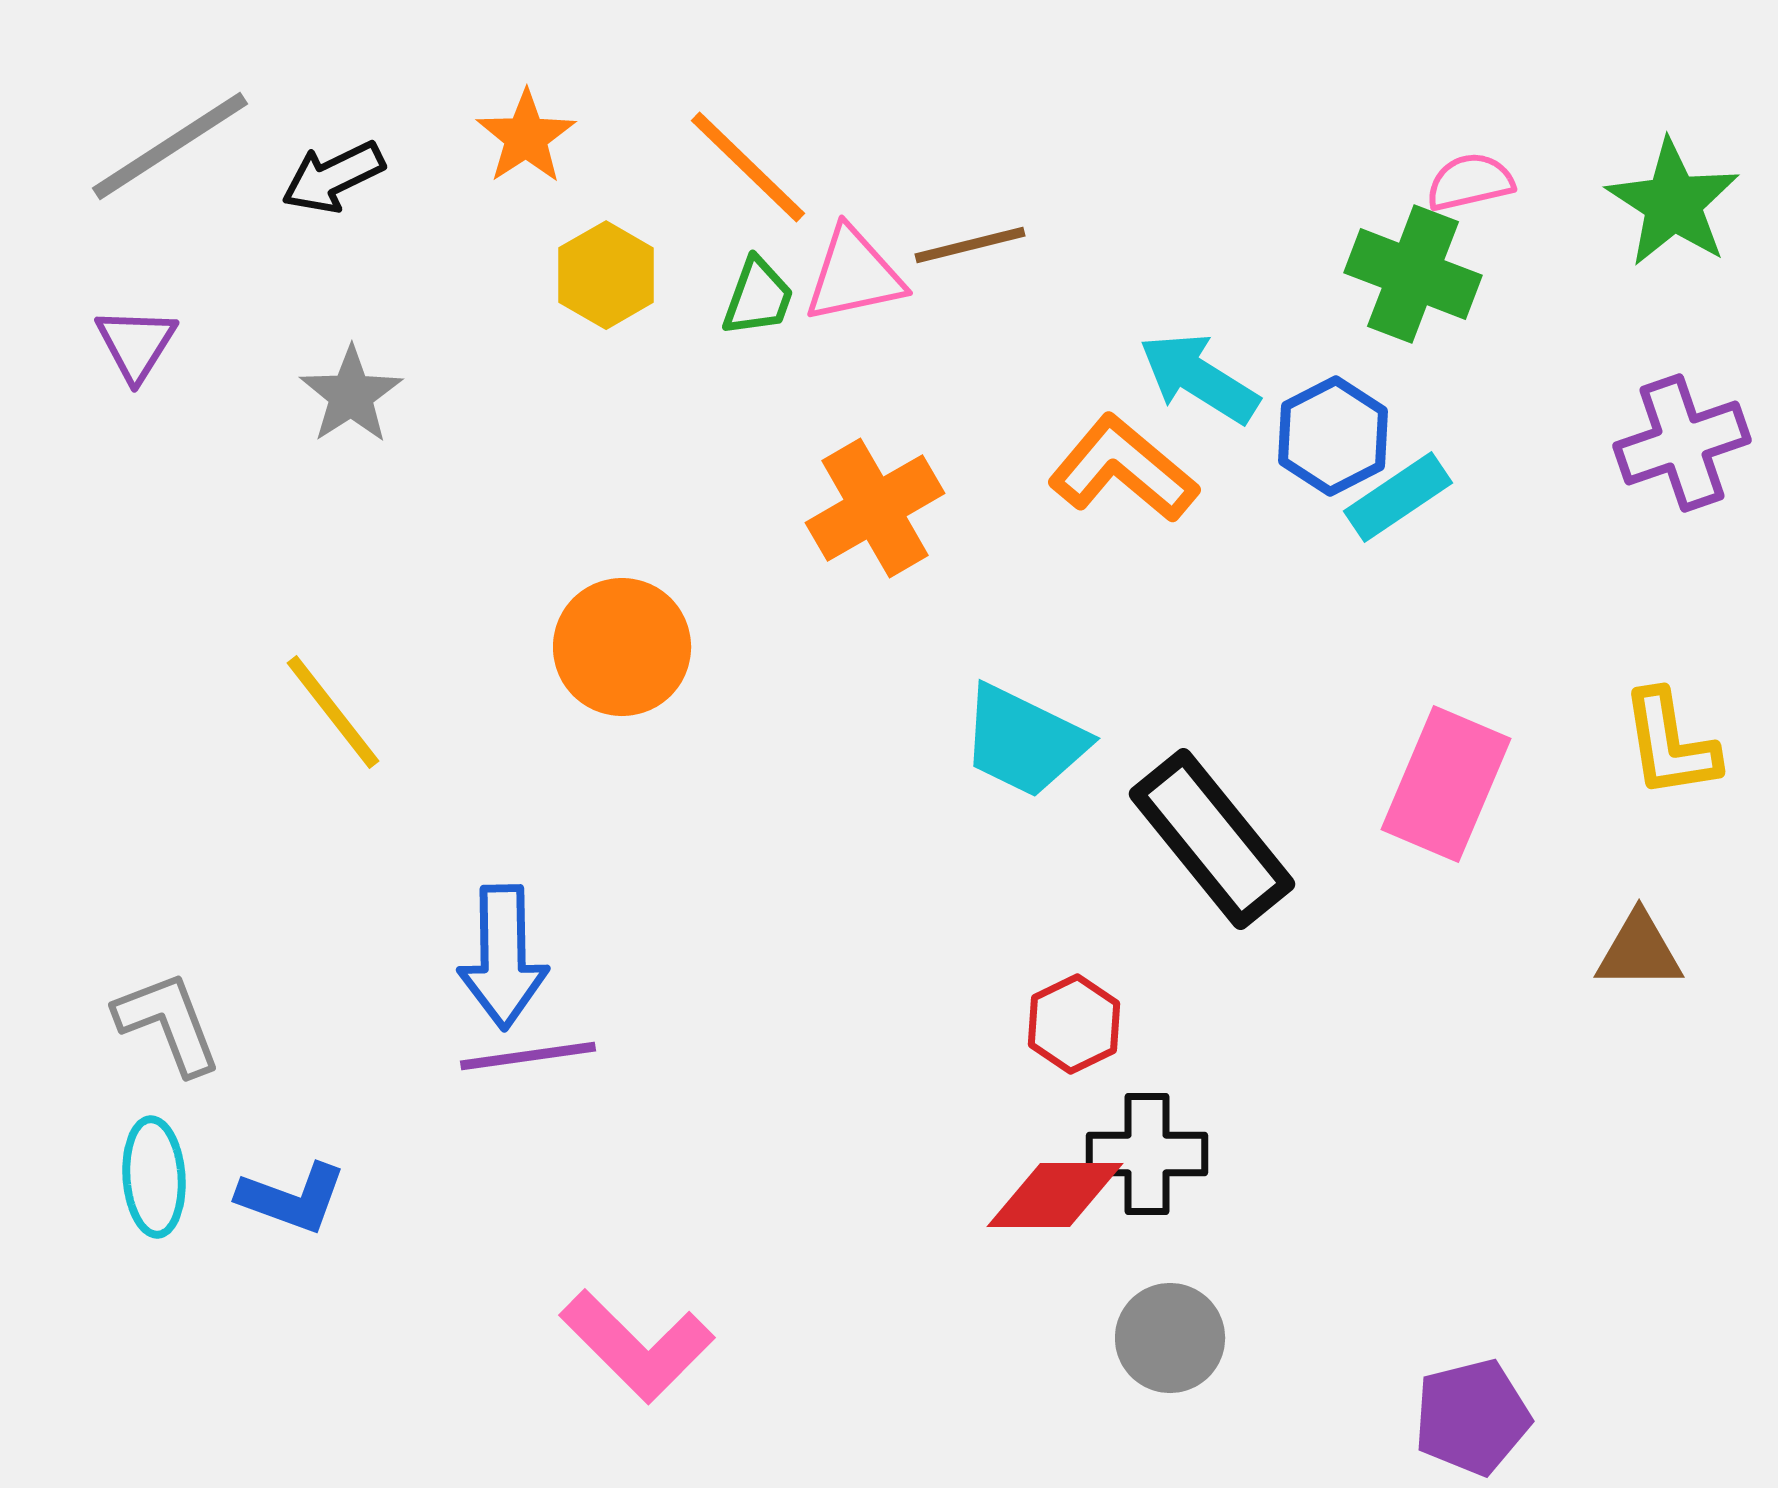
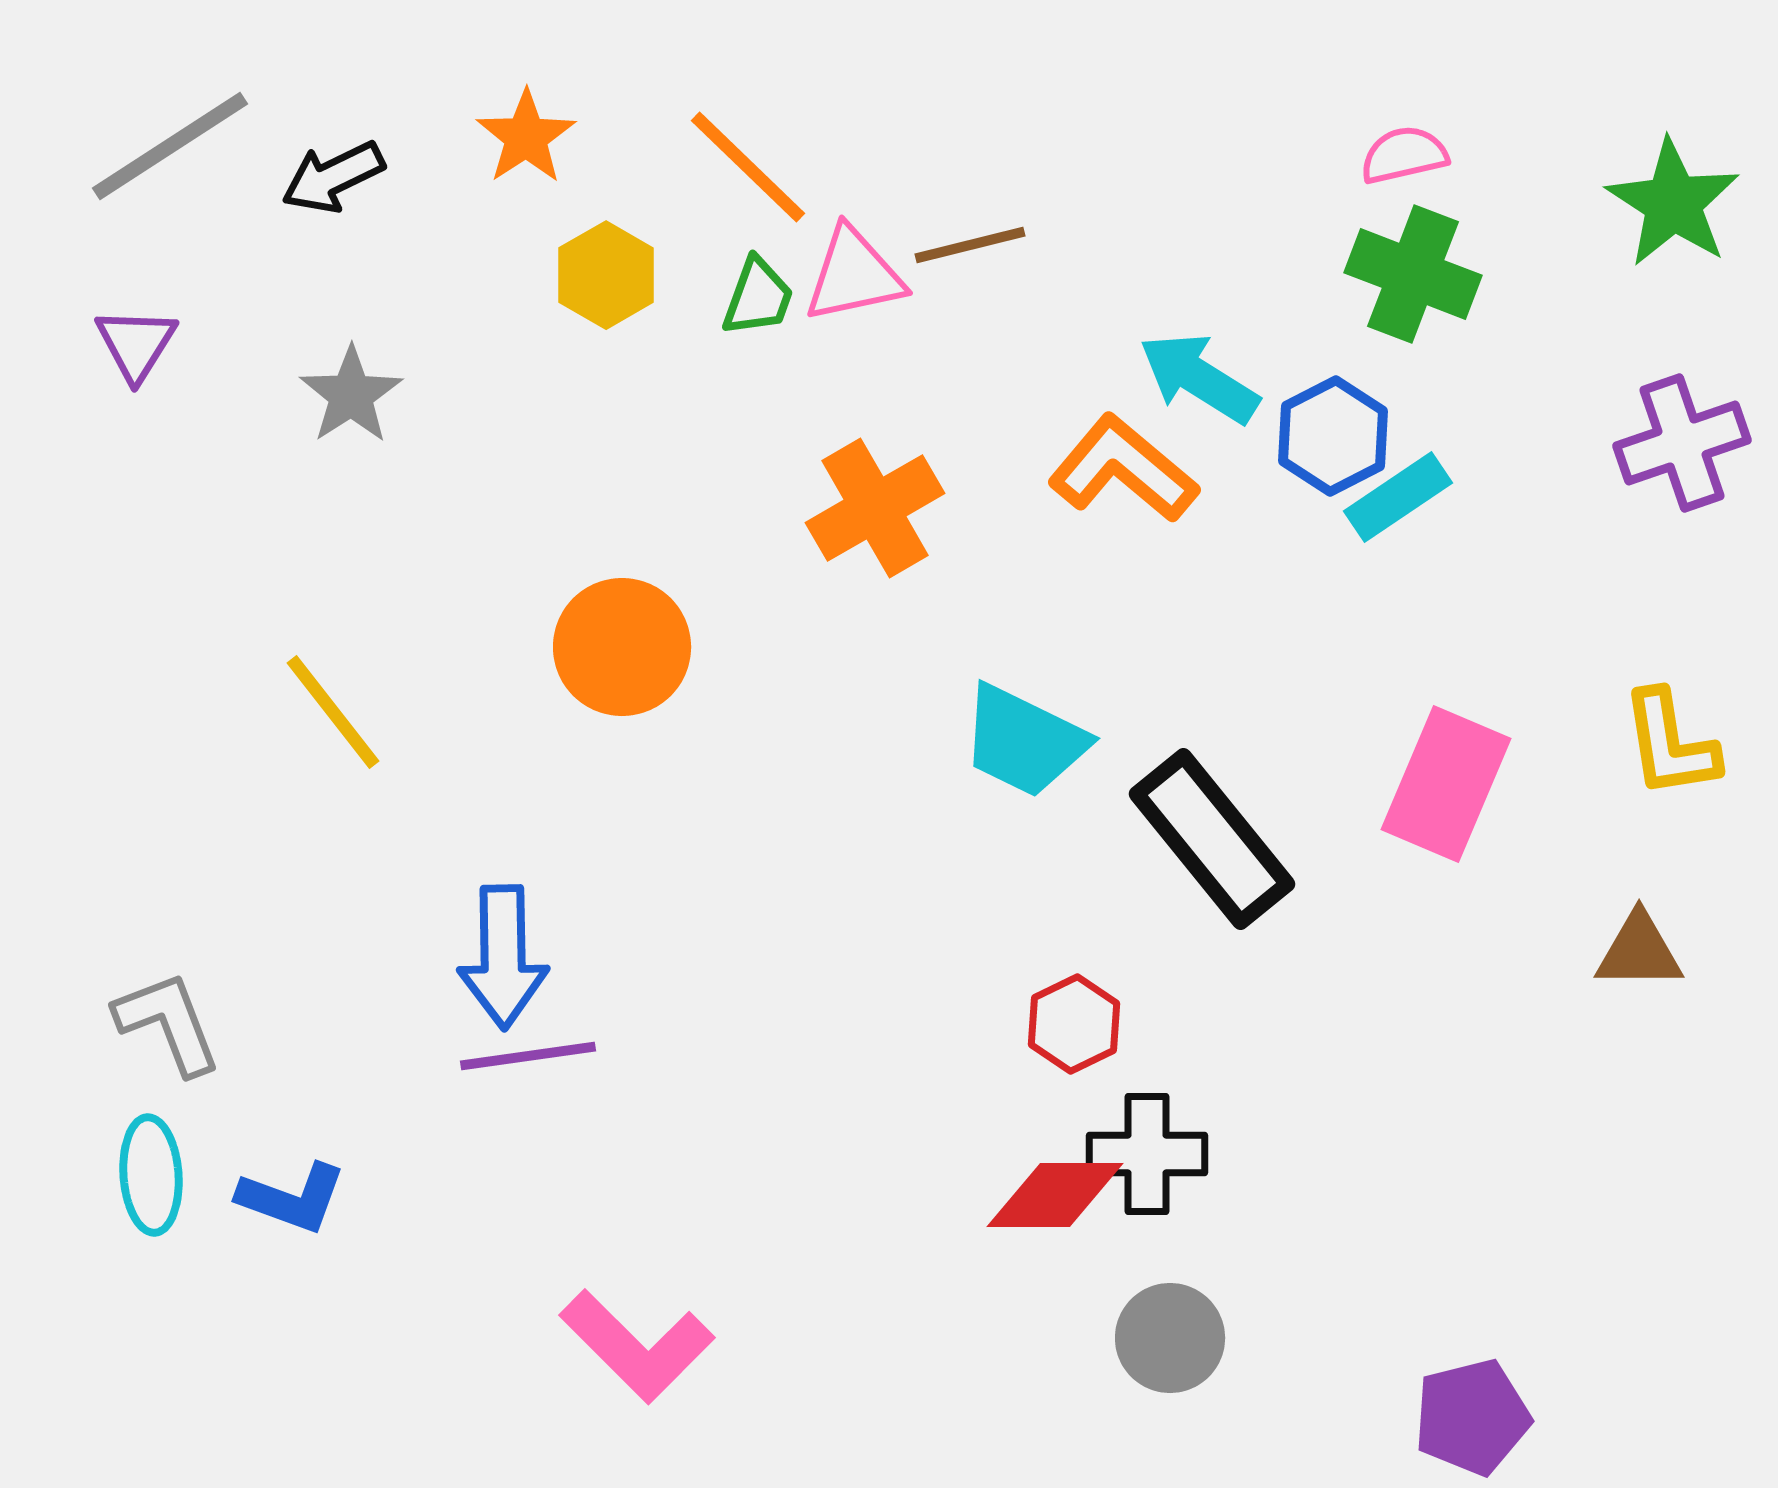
pink semicircle: moved 66 px left, 27 px up
cyan ellipse: moved 3 px left, 2 px up
